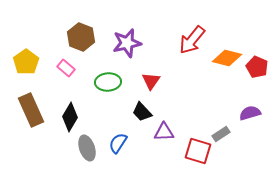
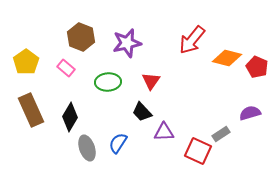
red square: rotated 8 degrees clockwise
